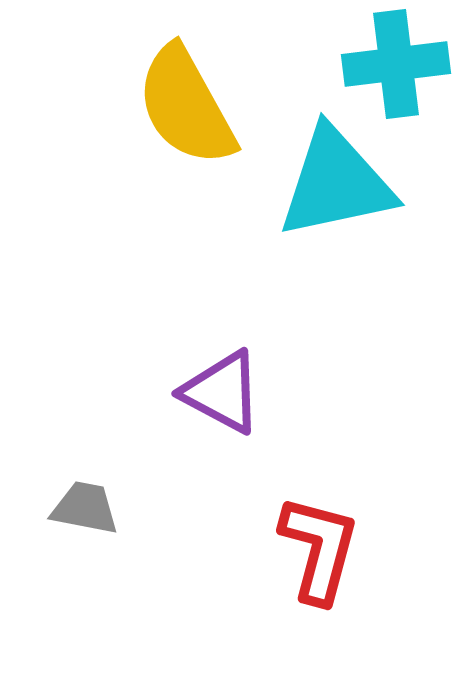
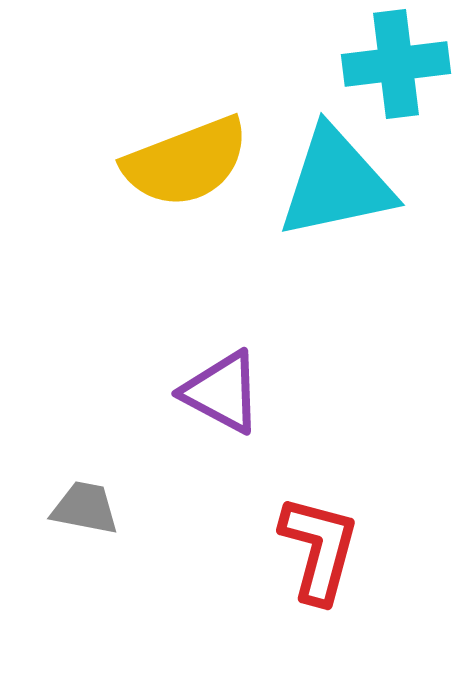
yellow semicircle: moved 56 px down; rotated 82 degrees counterclockwise
